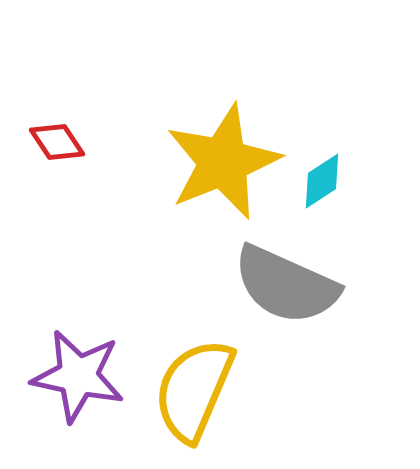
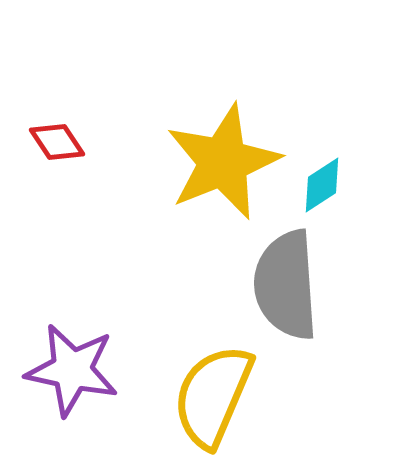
cyan diamond: moved 4 px down
gray semicircle: rotated 62 degrees clockwise
purple star: moved 6 px left, 6 px up
yellow semicircle: moved 19 px right, 6 px down
